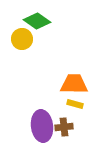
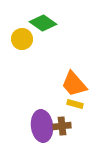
green diamond: moved 6 px right, 2 px down
orange trapezoid: rotated 132 degrees counterclockwise
brown cross: moved 2 px left, 1 px up
